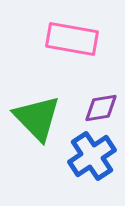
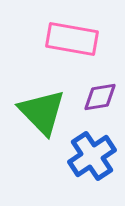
purple diamond: moved 1 px left, 11 px up
green triangle: moved 5 px right, 6 px up
